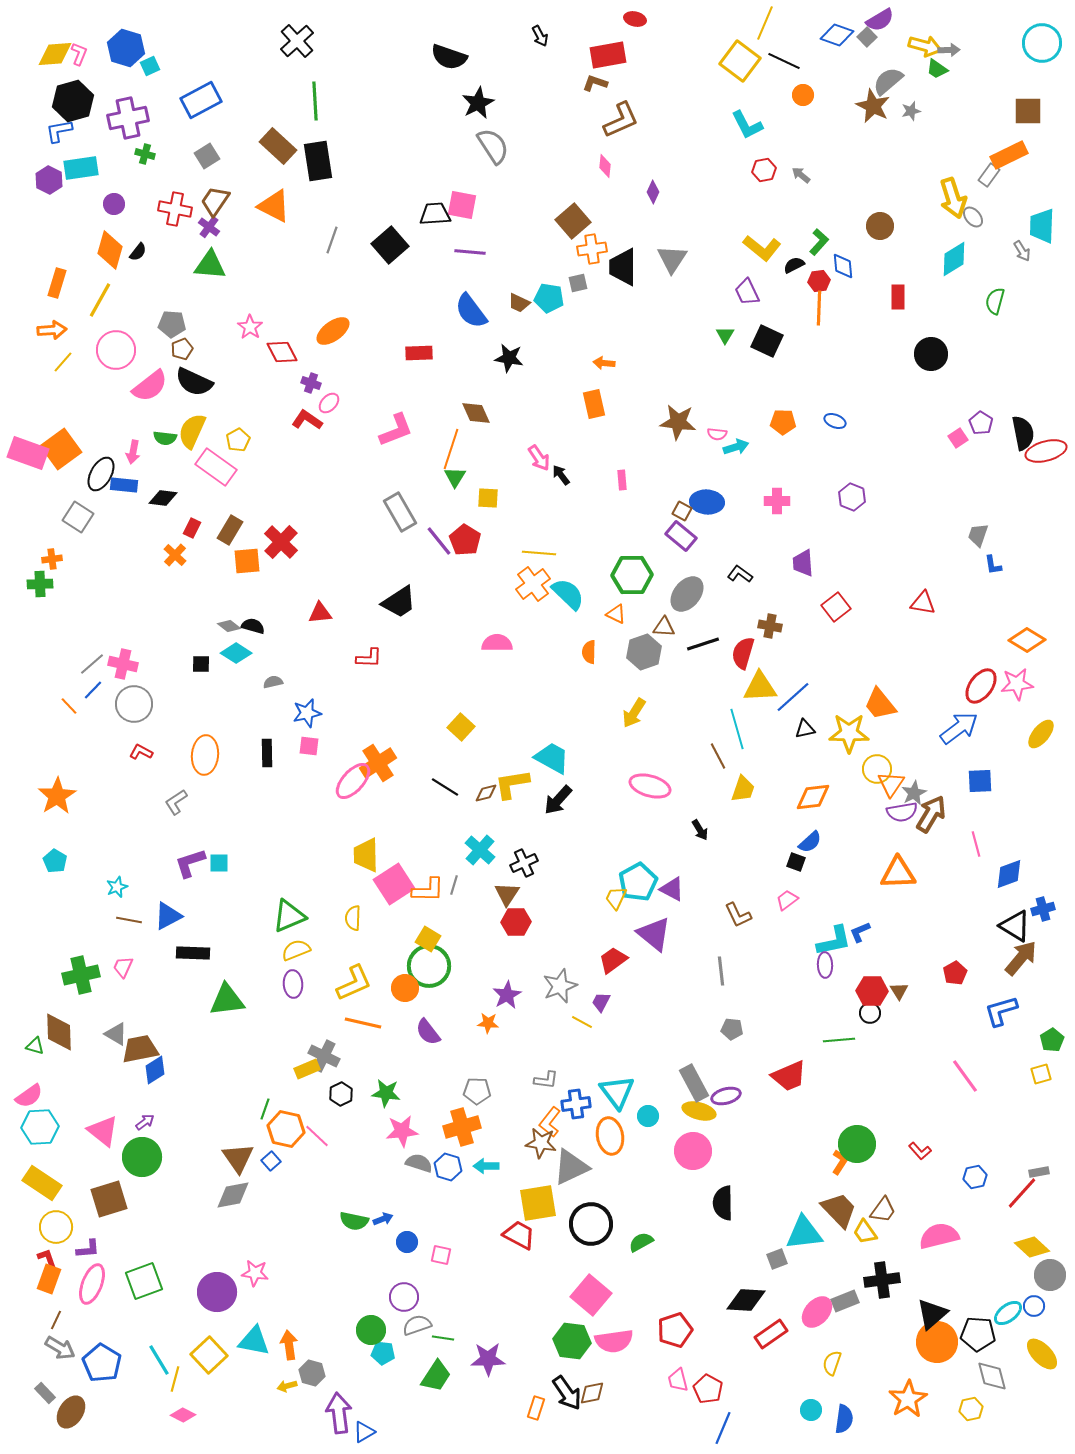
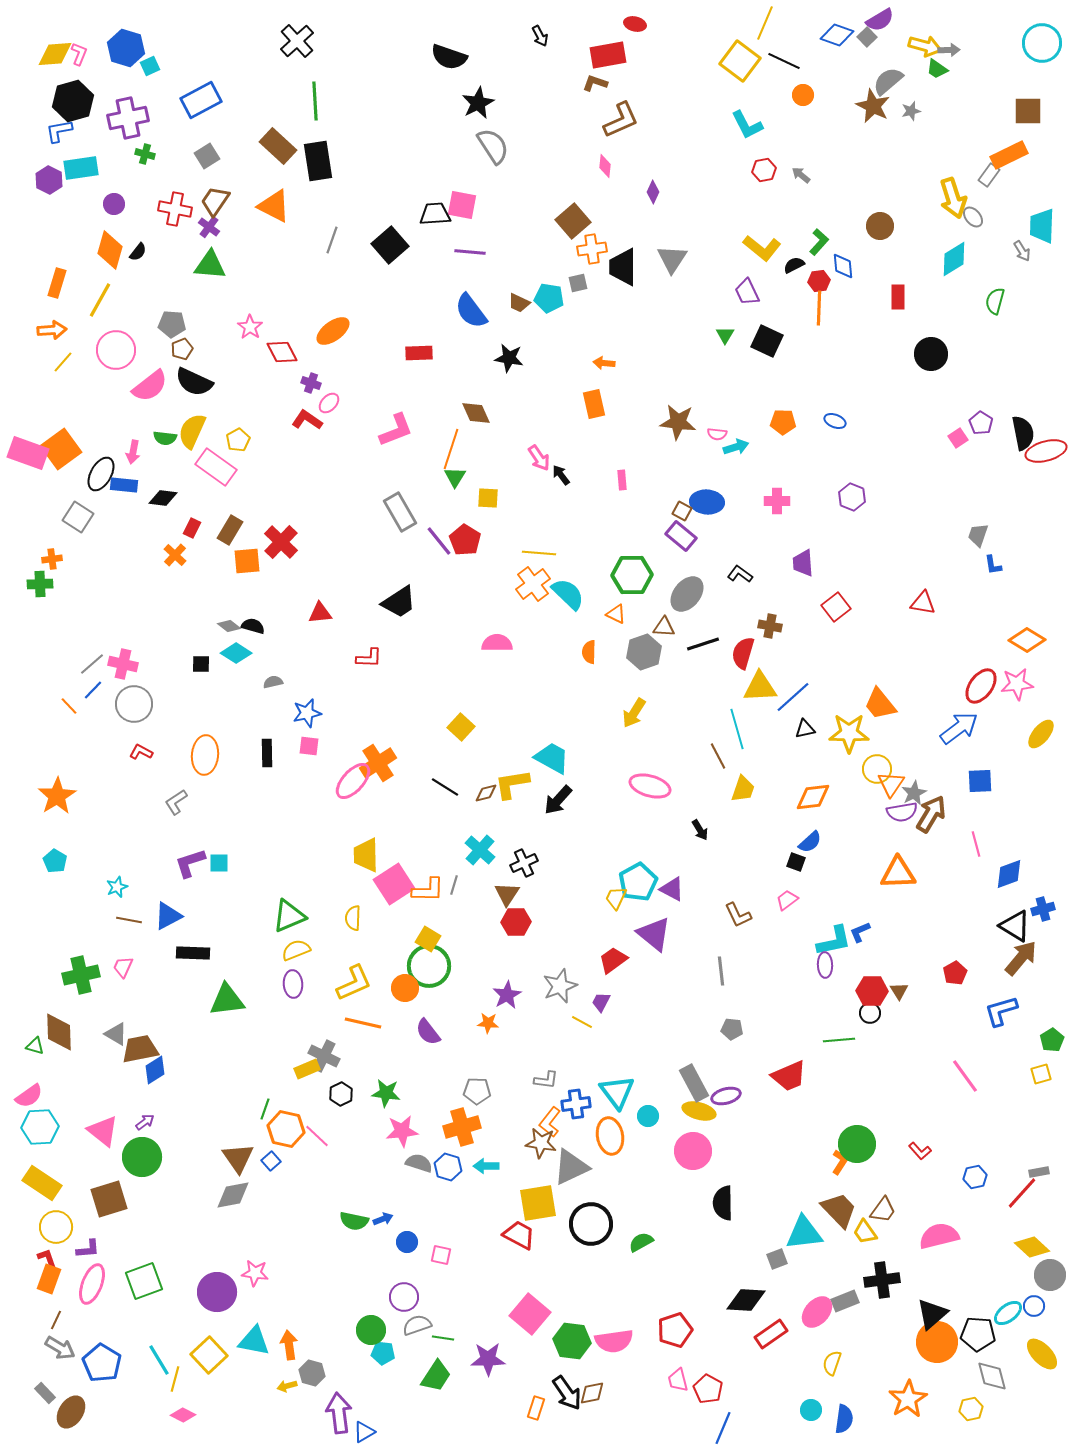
red ellipse at (635, 19): moved 5 px down
pink square at (591, 1295): moved 61 px left, 19 px down
